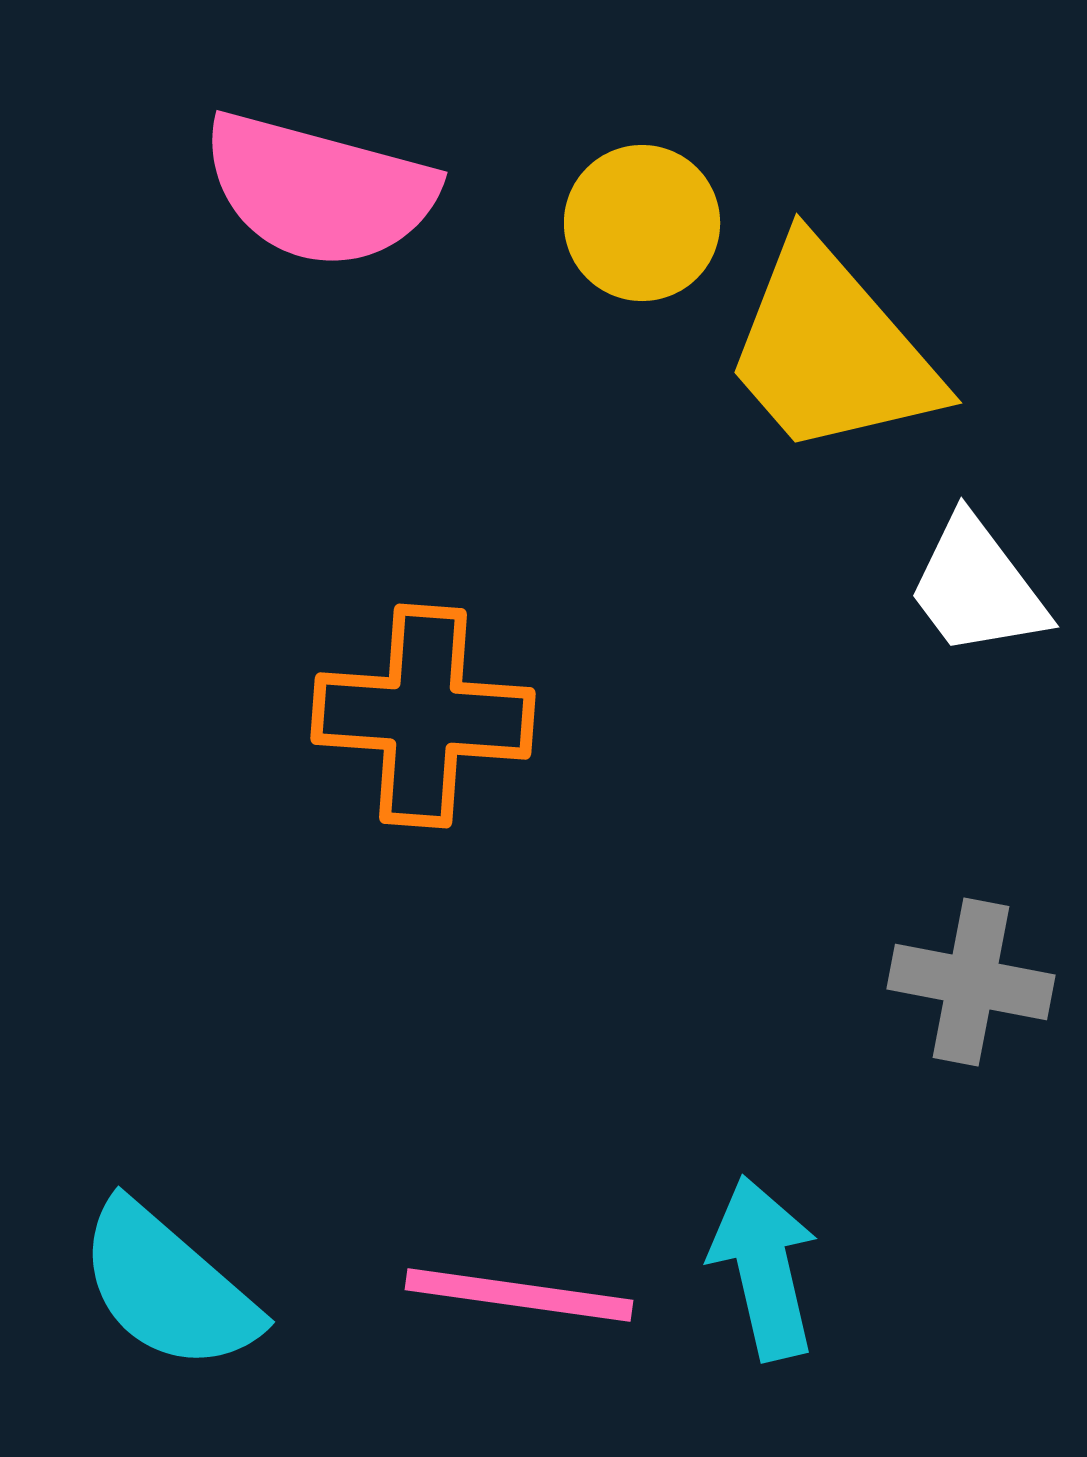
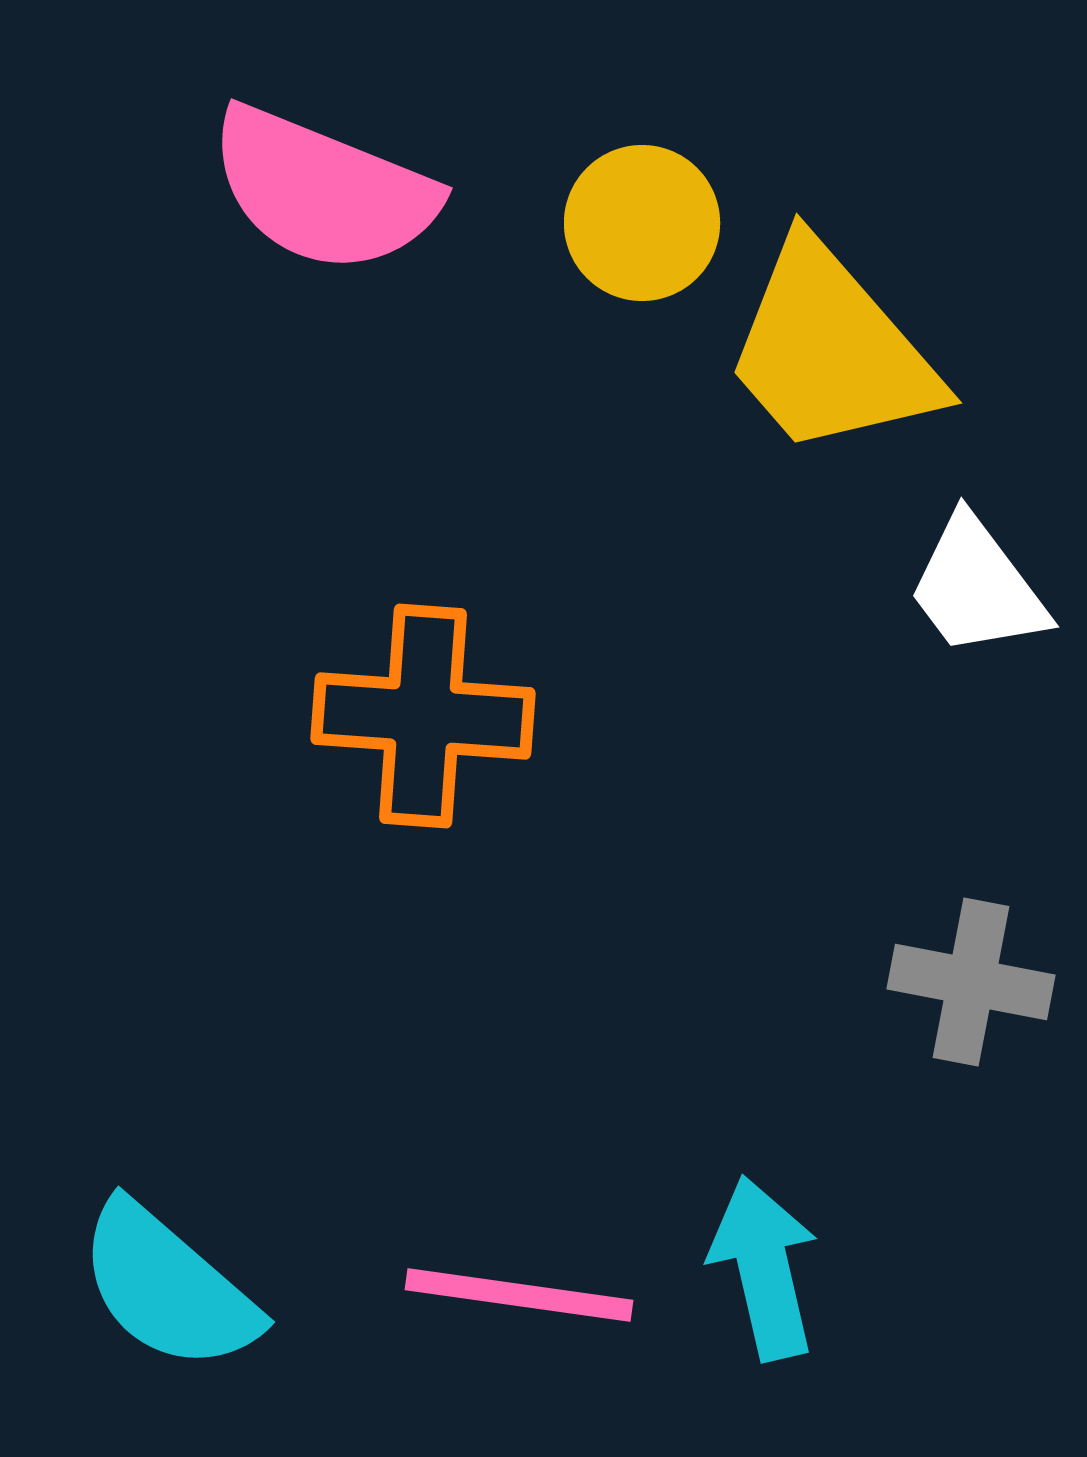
pink semicircle: moved 4 px right; rotated 7 degrees clockwise
